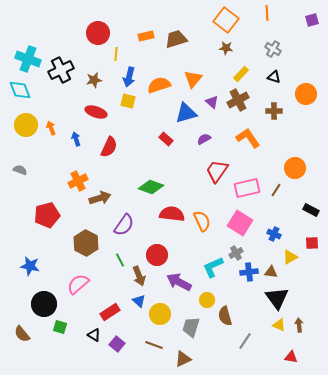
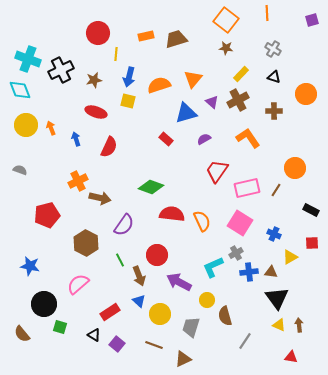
brown arrow at (100, 198): rotated 30 degrees clockwise
